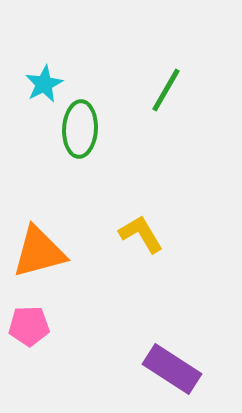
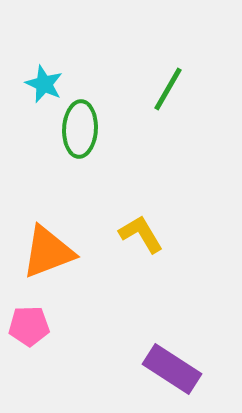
cyan star: rotated 21 degrees counterclockwise
green line: moved 2 px right, 1 px up
orange triangle: moved 9 px right; rotated 6 degrees counterclockwise
